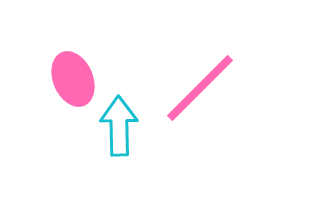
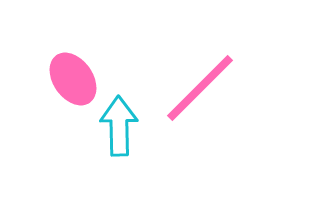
pink ellipse: rotated 12 degrees counterclockwise
